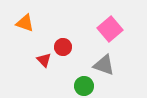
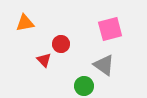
orange triangle: rotated 30 degrees counterclockwise
pink square: rotated 25 degrees clockwise
red circle: moved 2 px left, 3 px up
gray triangle: rotated 15 degrees clockwise
